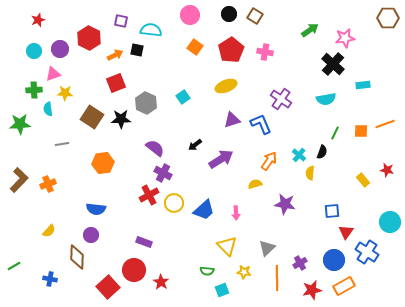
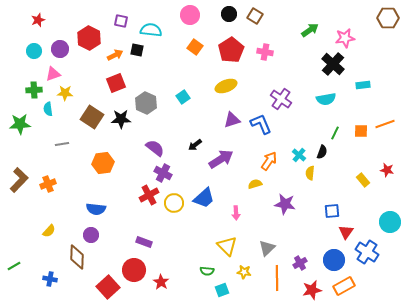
blue trapezoid at (204, 210): moved 12 px up
